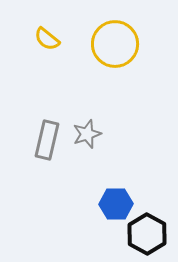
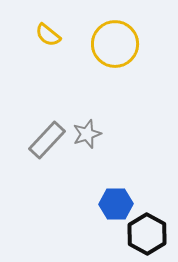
yellow semicircle: moved 1 px right, 4 px up
gray rectangle: rotated 30 degrees clockwise
